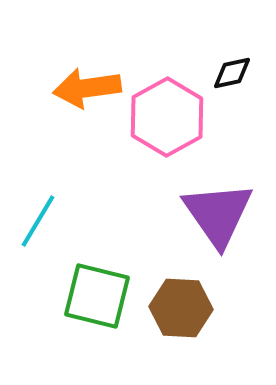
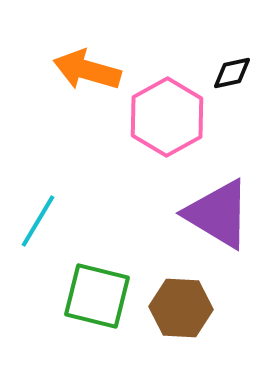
orange arrow: moved 18 px up; rotated 24 degrees clockwise
purple triangle: rotated 24 degrees counterclockwise
